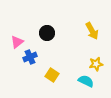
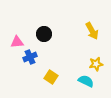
black circle: moved 3 px left, 1 px down
pink triangle: rotated 32 degrees clockwise
yellow square: moved 1 px left, 2 px down
